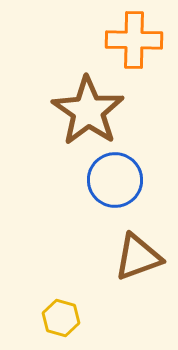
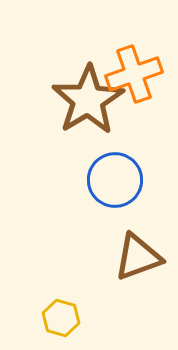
orange cross: moved 34 px down; rotated 20 degrees counterclockwise
brown star: moved 11 px up; rotated 6 degrees clockwise
